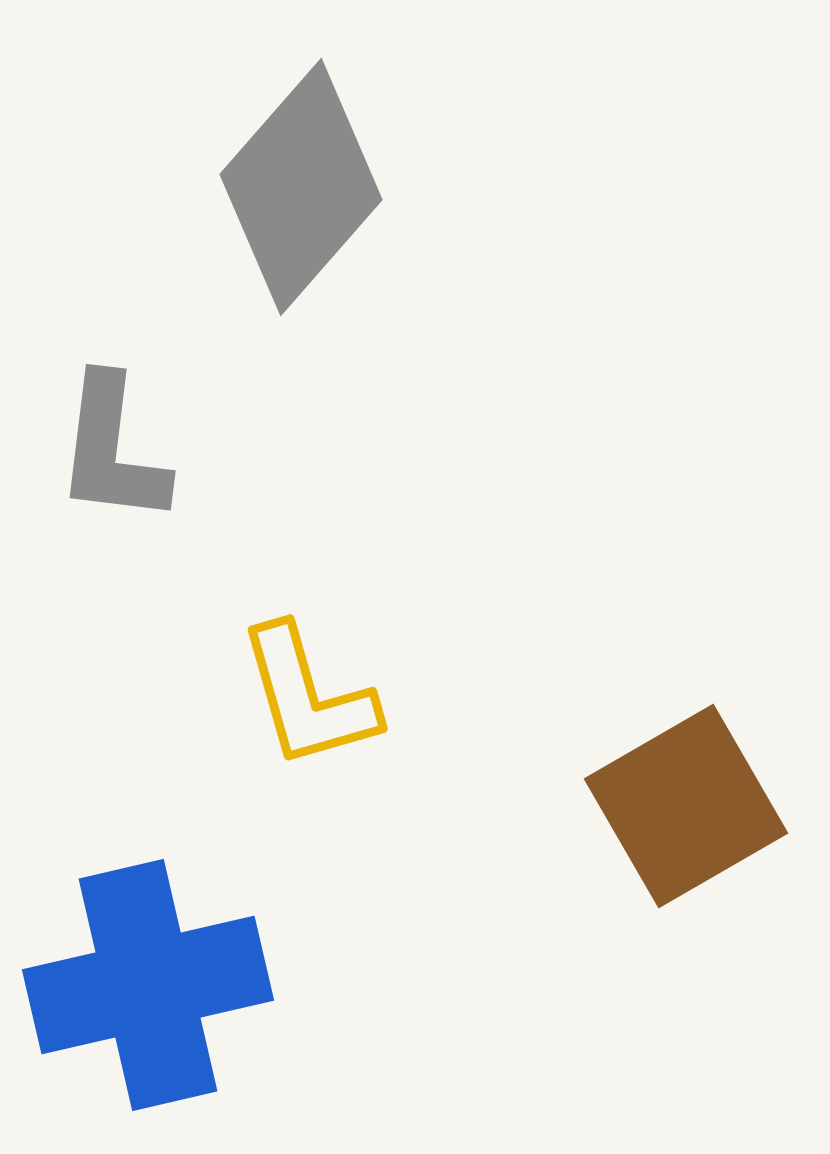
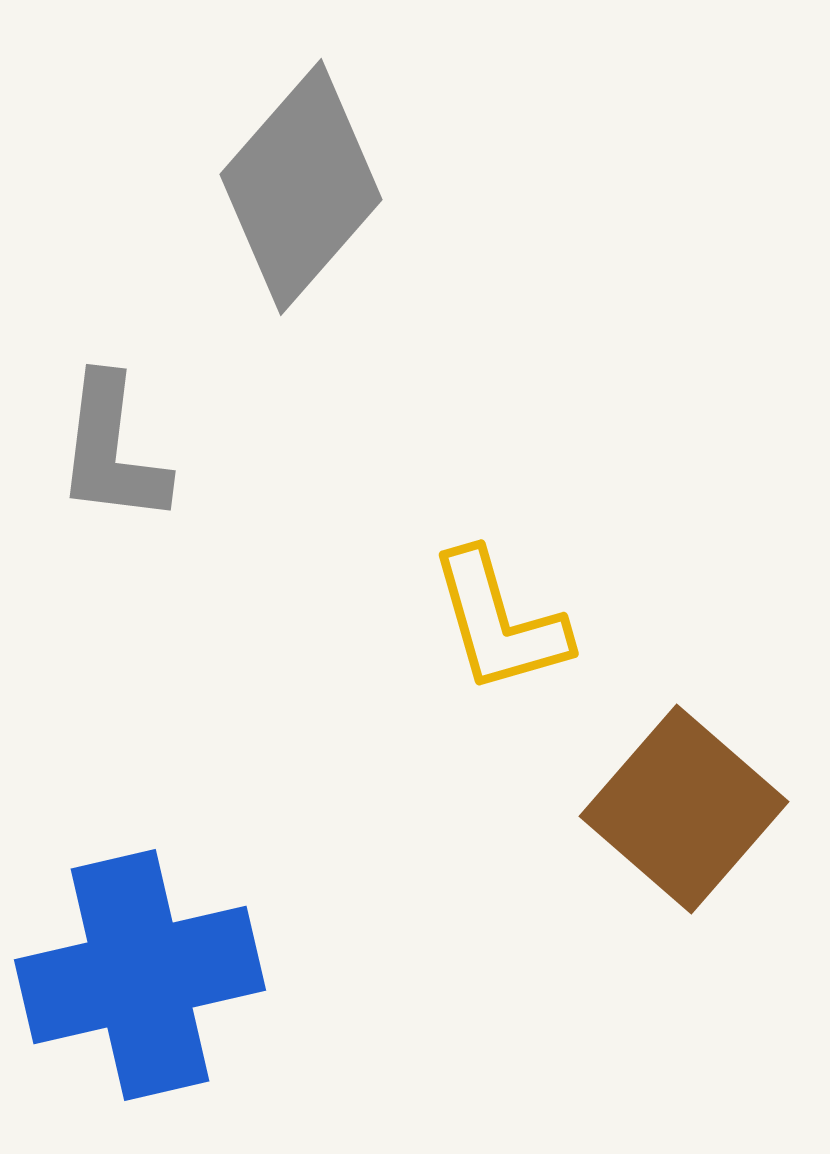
yellow L-shape: moved 191 px right, 75 px up
brown square: moved 2 px left, 3 px down; rotated 19 degrees counterclockwise
blue cross: moved 8 px left, 10 px up
